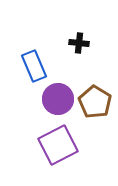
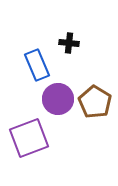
black cross: moved 10 px left
blue rectangle: moved 3 px right, 1 px up
purple square: moved 29 px left, 7 px up; rotated 6 degrees clockwise
